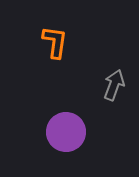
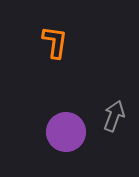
gray arrow: moved 31 px down
